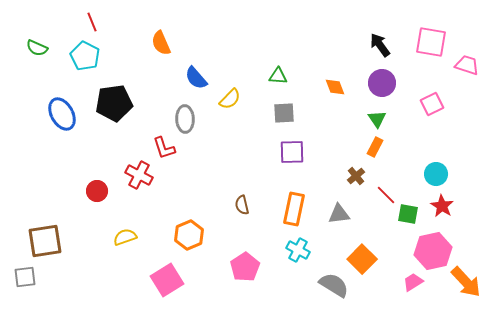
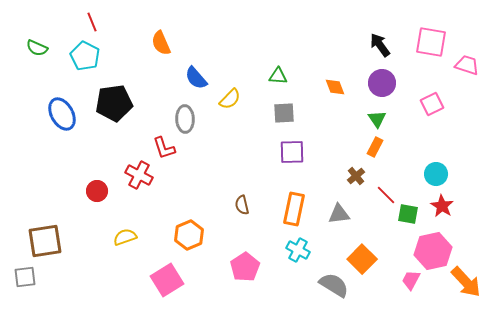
pink trapezoid at (413, 282): moved 2 px left, 2 px up; rotated 30 degrees counterclockwise
